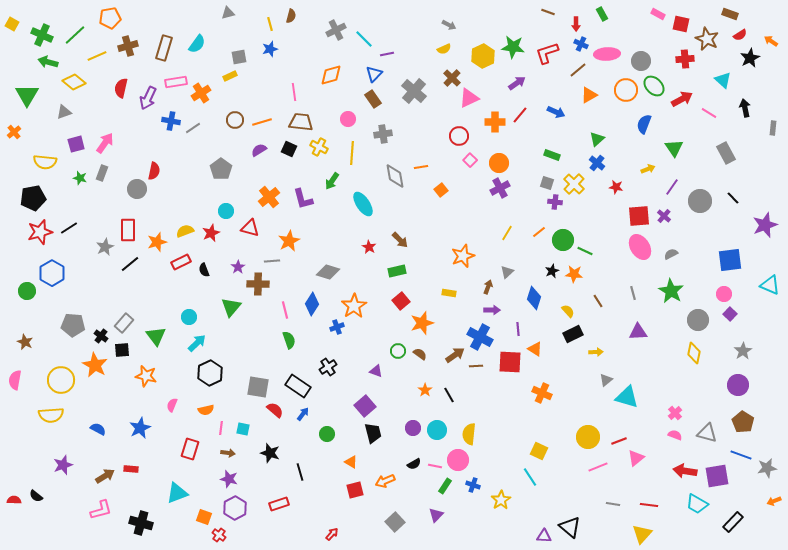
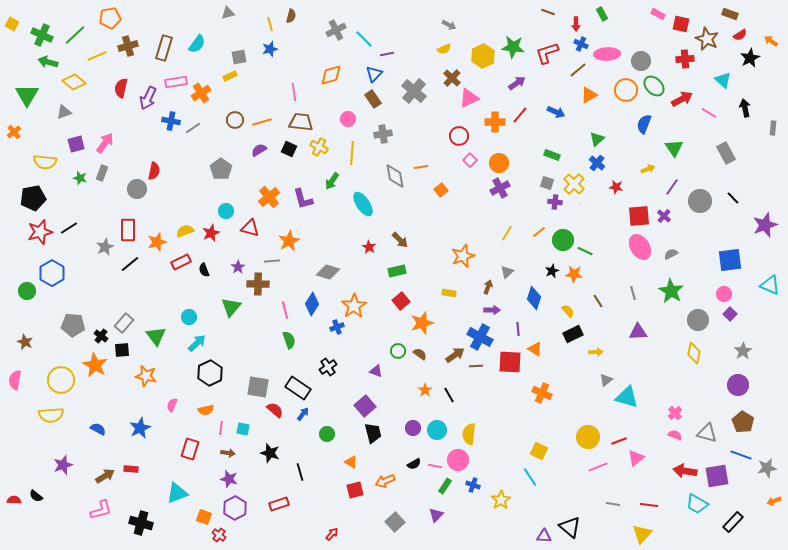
black rectangle at (298, 386): moved 2 px down
